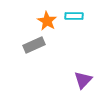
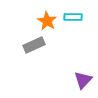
cyan rectangle: moved 1 px left, 1 px down
